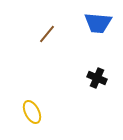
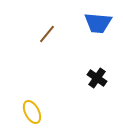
black cross: rotated 12 degrees clockwise
